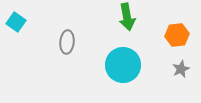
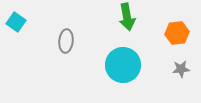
orange hexagon: moved 2 px up
gray ellipse: moved 1 px left, 1 px up
gray star: rotated 18 degrees clockwise
